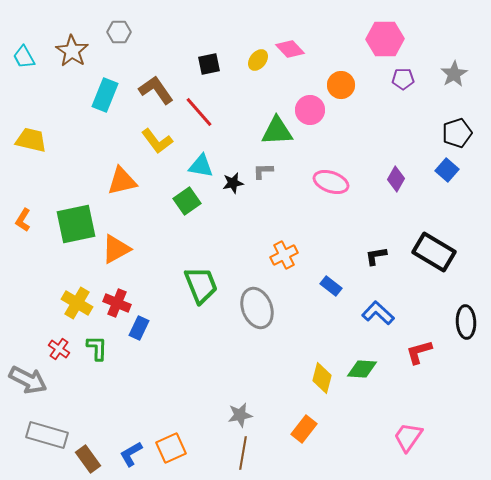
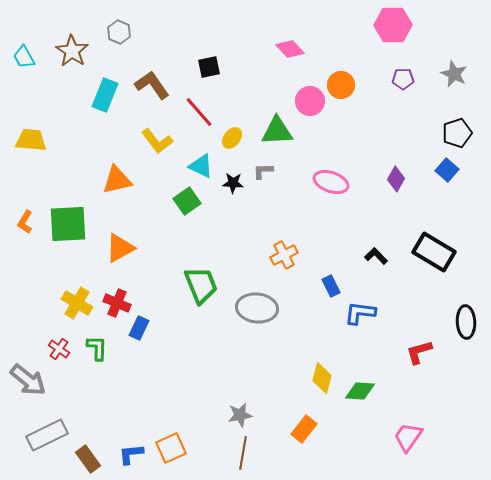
gray hexagon at (119, 32): rotated 25 degrees clockwise
pink hexagon at (385, 39): moved 8 px right, 14 px up
yellow ellipse at (258, 60): moved 26 px left, 78 px down
black square at (209, 64): moved 3 px down
gray star at (454, 74): rotated 16 degrees counterclockwise
brown L-shape at (156, 90): moved 4 px left, 5 px up
pink circle at (310, 110): moved 9 px up
yellow trapezoid at (31, 140): rotated 8 degrees counterclockwise
cyan triangle at (201, 166): rotated 16 degrees clockwise
orange triangle at (122, 181): moved 5 px left, 1 px up
black star at (233, 183): rotated 15 degrees clockwise
orange L-shape at (23, 220): moved 2 px right, 2 px down
green square at (76, 224): moved 8 px left; rotated 9 degrees clockwise
orange triangle at (116, 249): moved 4 px right, 1 px up
black L-shape at (376, 256): rotated 55 degrees clockwise
blue rectangle at (331, 286): rotated 25 degrees clockwise
gray ellipse at (257, 308): rotated 63 degrees counterclockwise
blue L-shape at (378, 313): moved 18 px left; rotated 36 degrees counterclockwise
green diamond at (362, 369): moved 2 px left, 22 px down
gray arrow at (28, 380): rotated 12 degrees clockwise
gray rectangle at (47, 435): rotated 42 degrees counterclockwise
blue L-shape at (131, 454): rotated 24 degrees clockwise
